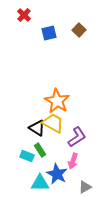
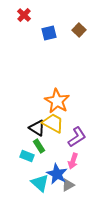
green rectangle: moved 1 px left, 4 px up
cyan triangle: rotated 42 degrees clockwise
gray triangle: moved 17 px left, 2 px up
